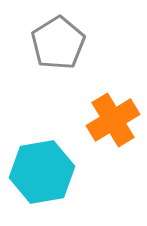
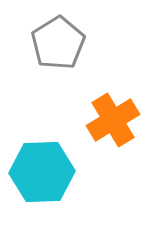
cyan hexagon: rotated 8 degrees clockwise
